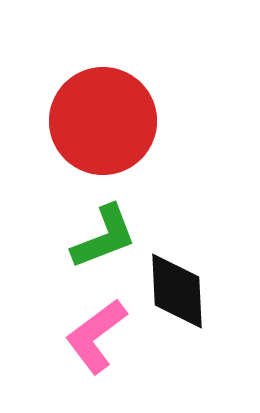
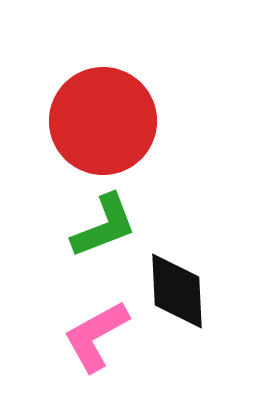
green L-shape: moved 11 px up
pink L-shape: rotated 8 degrees clockwise
